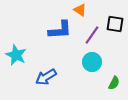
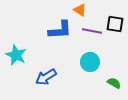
purple line: moved 4 px up; rotated 66 degrees clockwise
cyan circle: moved 2 px left
green semicircle: rotated 88 degrees counterclockwise
